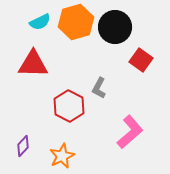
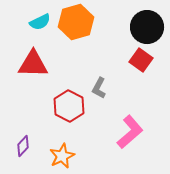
black circle: moved 32 px right
